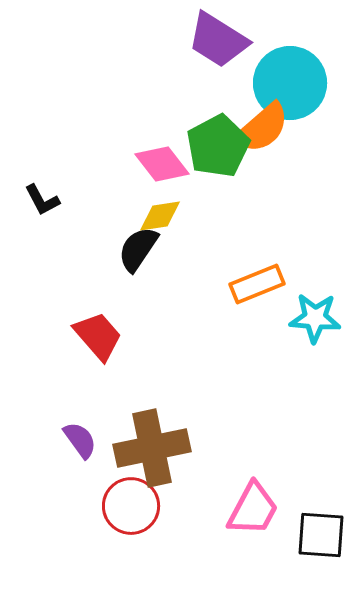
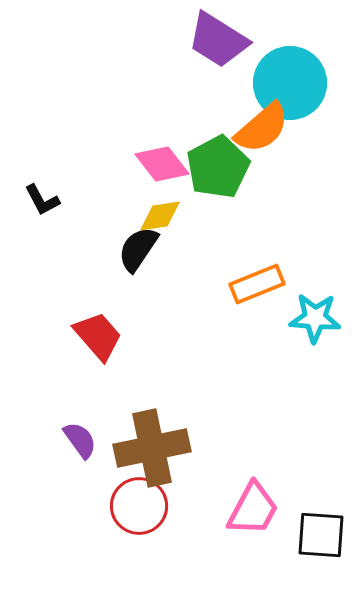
green pentagon: moved 21 px down
red circle: moved 8 px right
